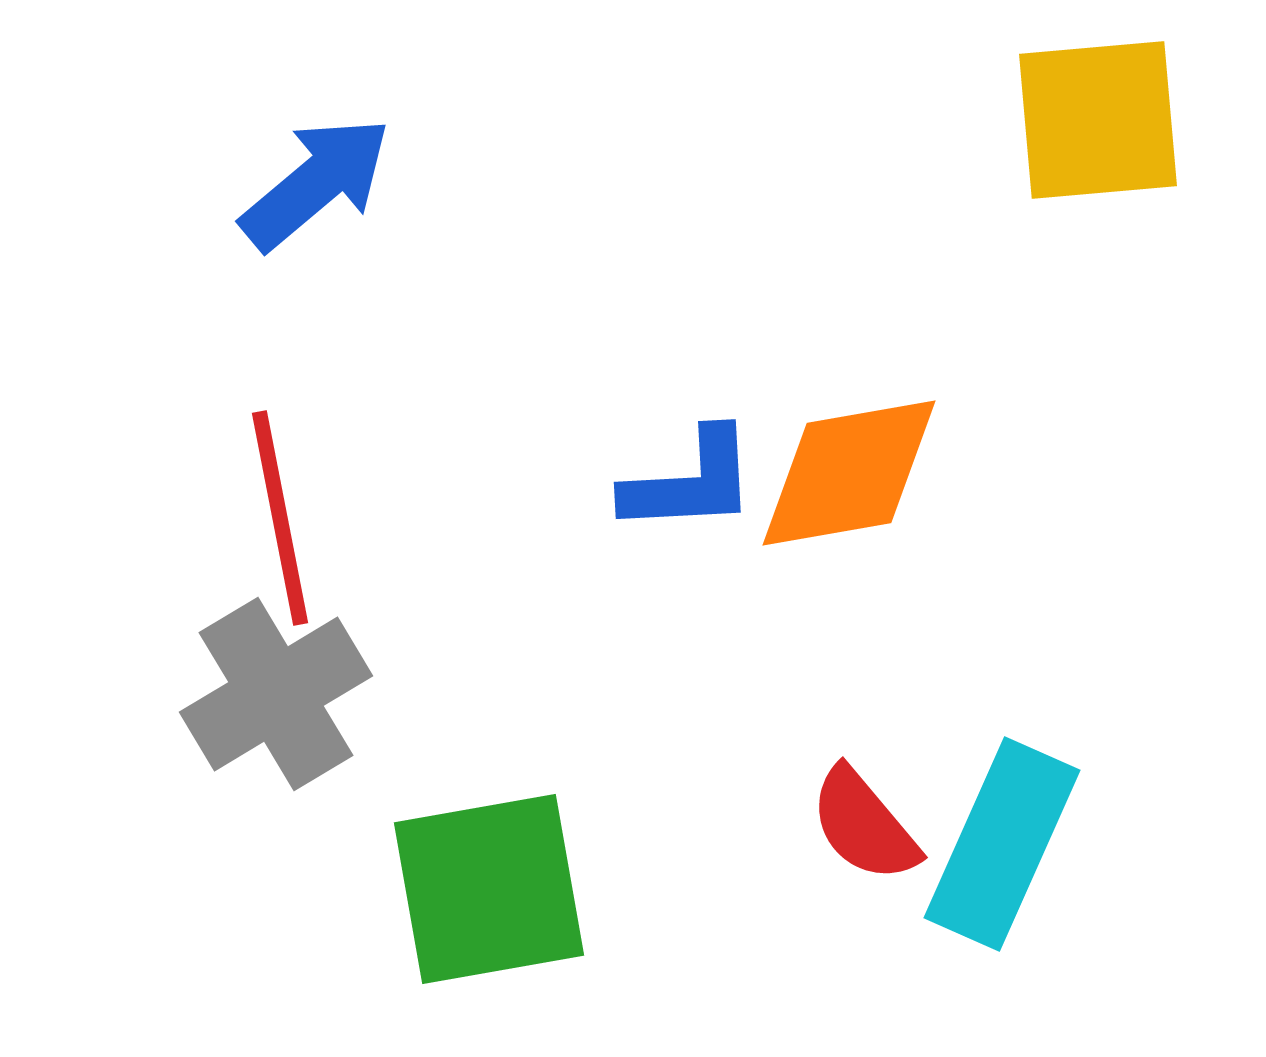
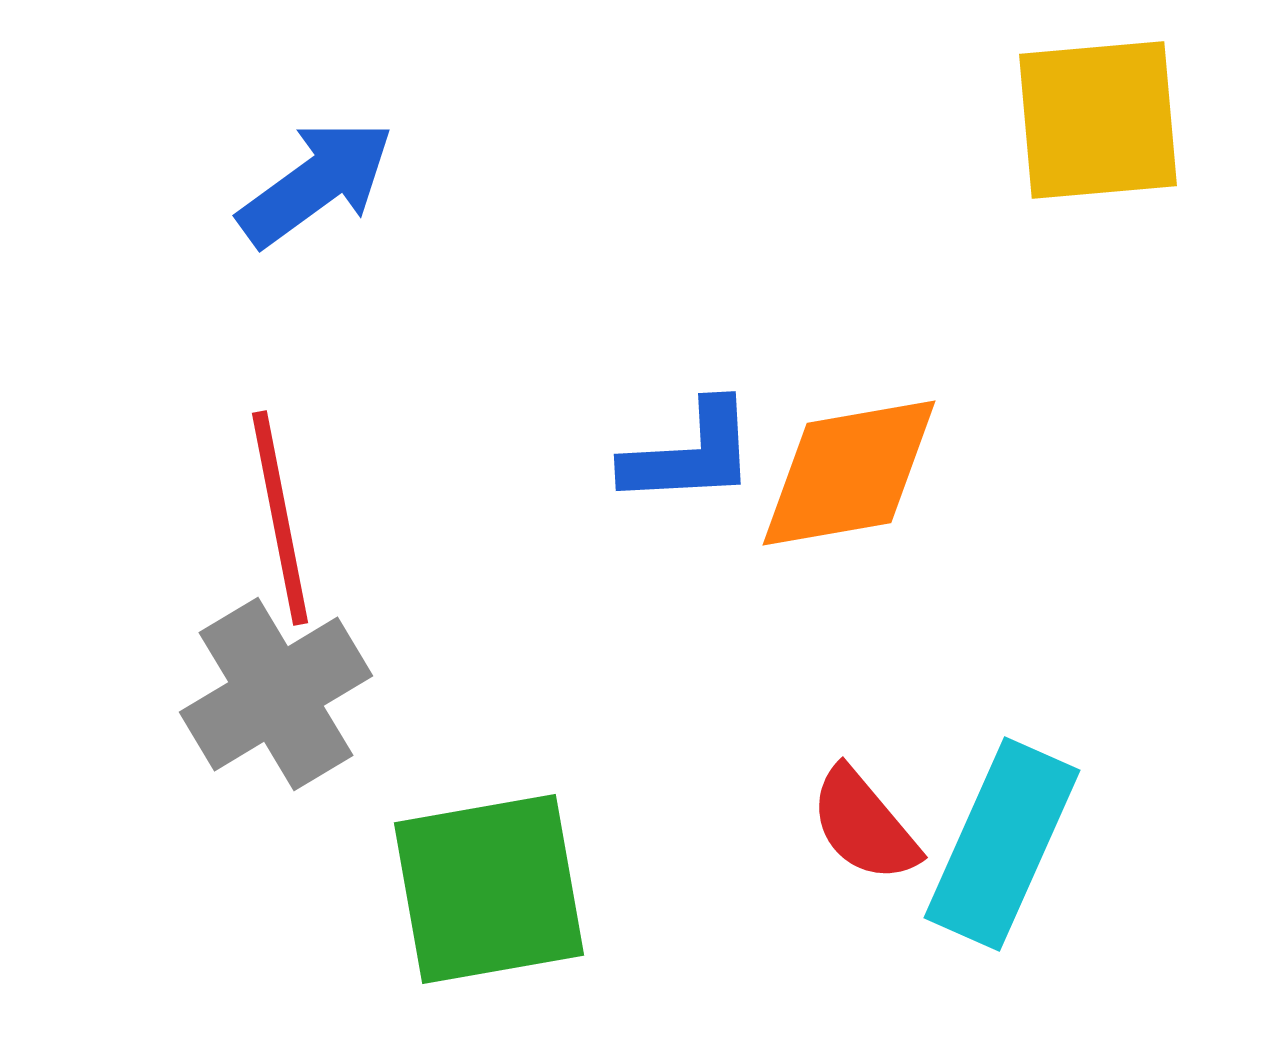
blue arrow: rotated 4 degrees clockwise
blue L-shape: moved 28 px up
